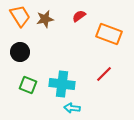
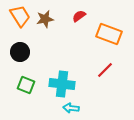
red line: moved 1 px right, 4 px up
green square: moved 2 px left
cyan arrow: moved 1 px left
